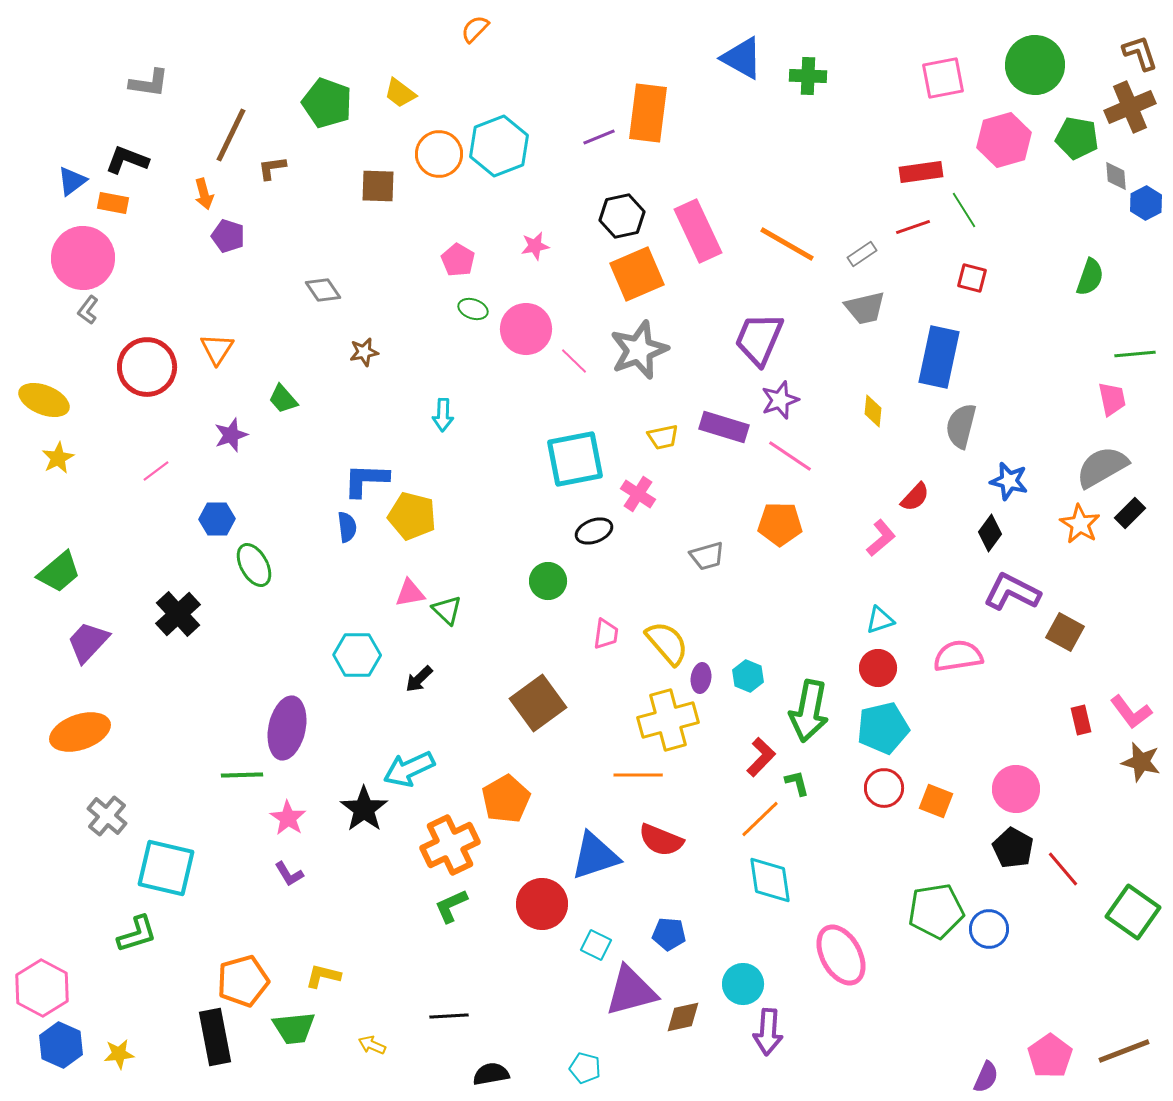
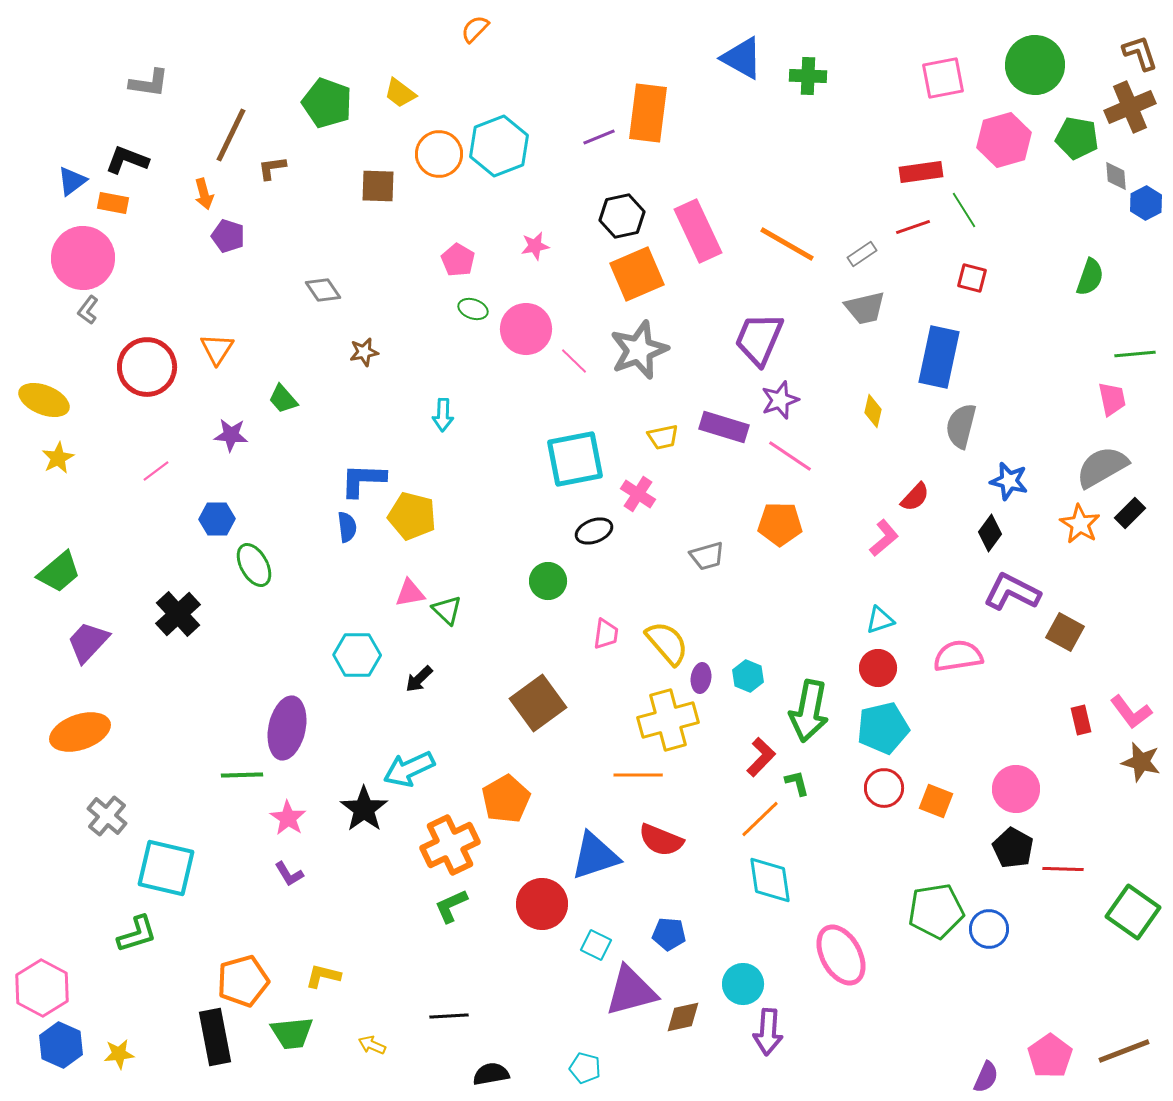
yellow diamond at (873, 411): rotated 8 degrees clockwise
purple star at (231, 435): rotated 24 degrees clockwise
blue L-shape at (366, 480): moved 3 px left
pink L-shape at (881, 538): moved 3 px right
red line at (1063, 869): rotated 48 degrees counterclockwise
green trapezoid at (294, 1028): moved 2 px left, 5 px down
